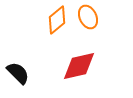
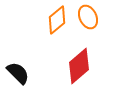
red diamond: rotated 27 degrees counterclockwise
